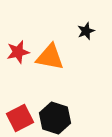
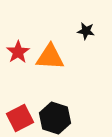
black star: rotated 30 degrees clockwise
red star: rotated 20 degrees counterclockwise
orange triangle: rotated 8 degrees counterclockwise
